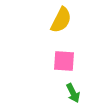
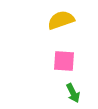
yellow semicircle: rotated 136 degrees counterclockwise
